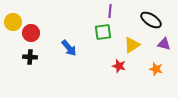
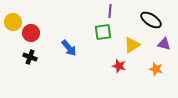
black cross: rotated 16 degrees clockwise
